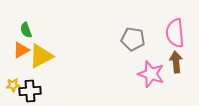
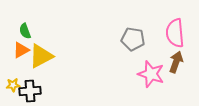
green semicircle: moved 1 px left, 1 px down
brown arrow: rotated 25 degrees clockwise
